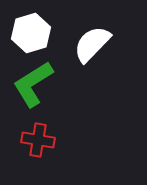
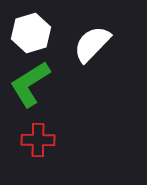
green L-shape: moved 3 px left
red cross: rotated 8 degrees counterclockwise
